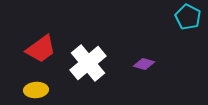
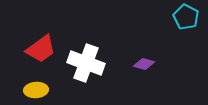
cyan pentagon: moved 2 px left
white cross: moved 2 px left; rotated 30 degrees counterclockwise
